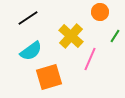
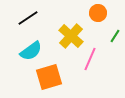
orange circle: moved 2 px left, 1 px down
